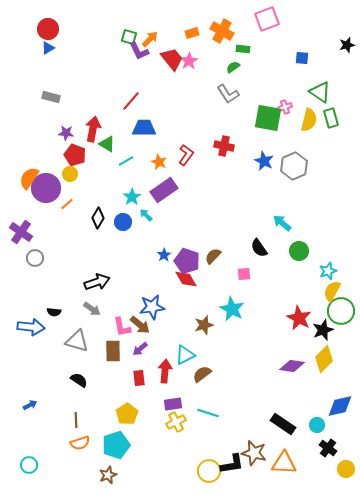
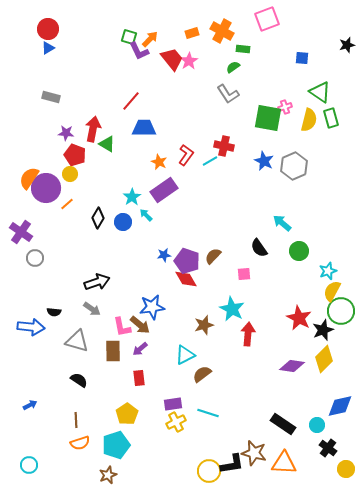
cyan line at (126, 161): moved 84 px right
blue star at (164, 255): rotated 24 degrees clockwise
red arrow at (165, 371): moved 83 px right, 37 px up
